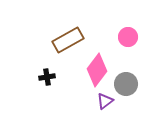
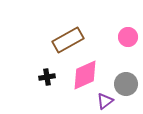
pink diamond: moved 12 px left, 5 px down; rotated 28 degrees clockwise
